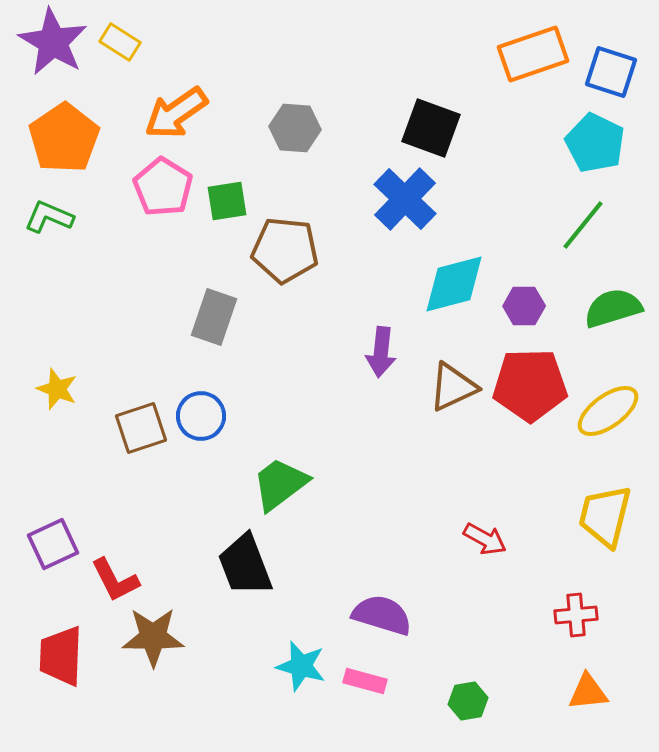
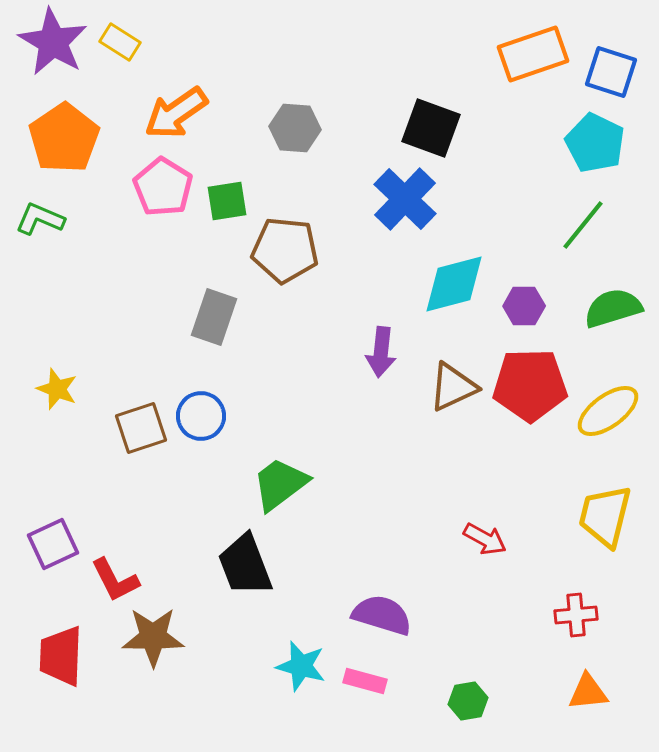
green L-shape: moved 9 px left, 2 px down
